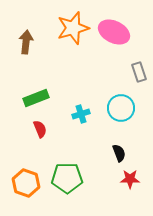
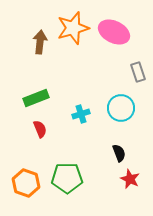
brown arrow: moved 14 px right
gray rectangle: moved 1 px left
red star: rotated 24 degrees clockwise
